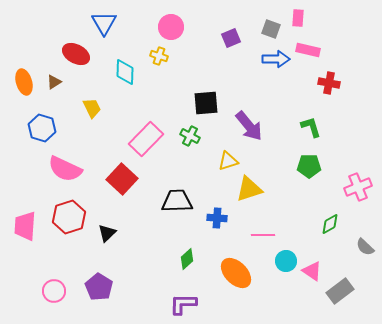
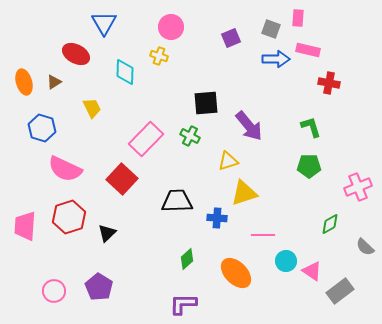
yellow triangle at (249, 189): moved 5 px left, 4 px down
